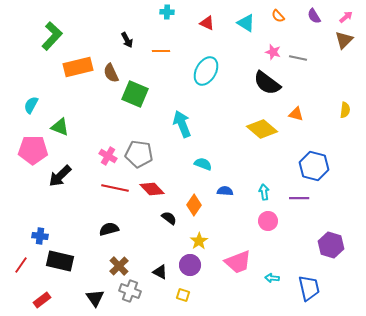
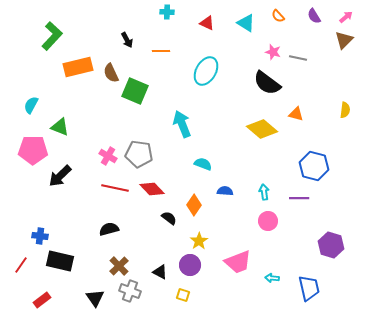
green square at (135, 94): moved 3 px up
